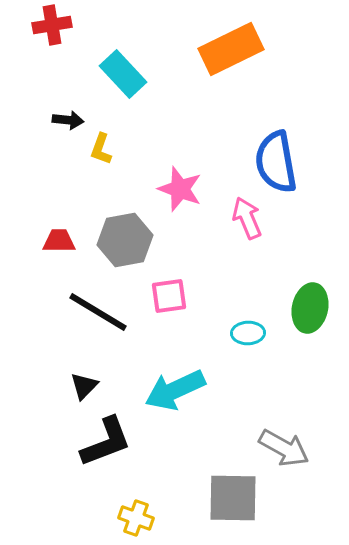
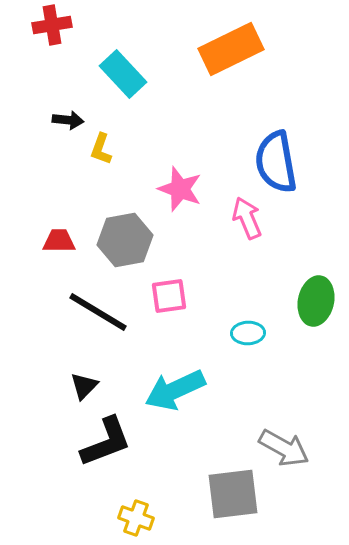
green ellipse: moved 6 px right, 7 px up
gray square: moved 4 px up; rotated 8 degrees counterclockwise
